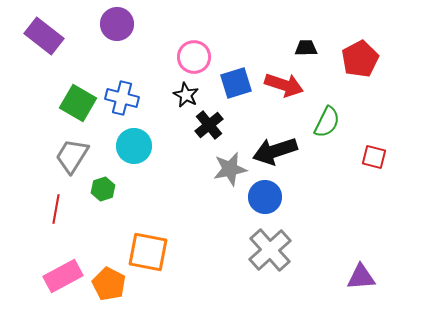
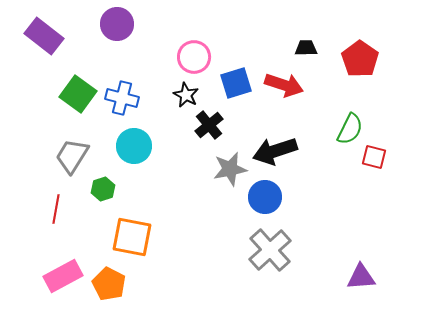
red pentagon: rotated 9 degrees counterclockwise
green square: moved 9 px up; rotated 6 degrees clockwise
green semicircle: moved 23 px right, 7 px down
orange square: moved 16 px left, 15 px up
